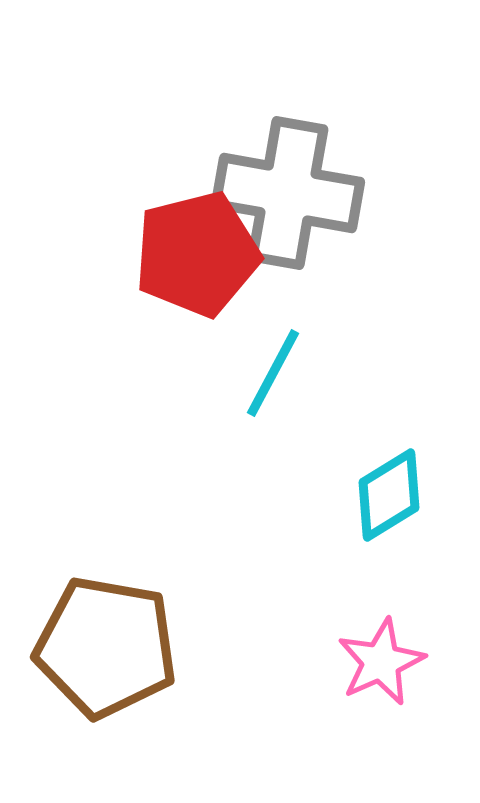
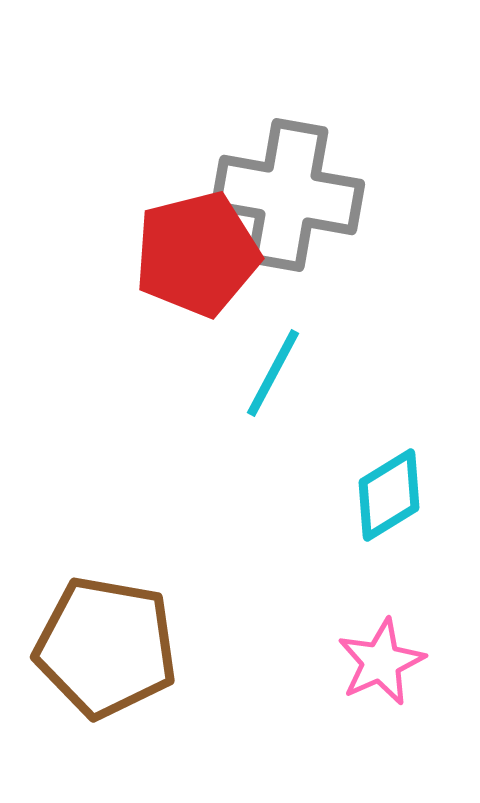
gray cross: moved 2 px down
